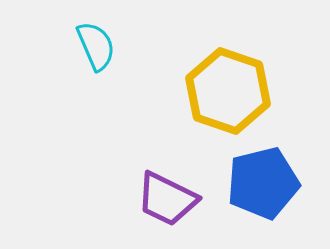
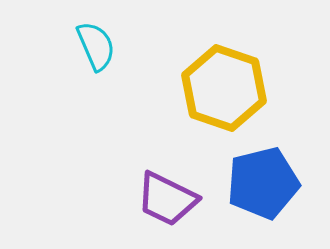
yellow hexagon: moved 4 px left, 3 px up
